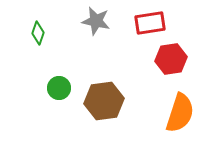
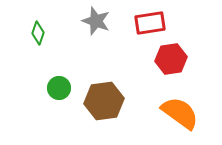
gray star: rotated 8 degrees clockwise
orange semicircle: rotated 72 degrees counterclockwise
